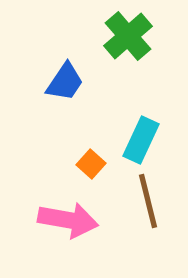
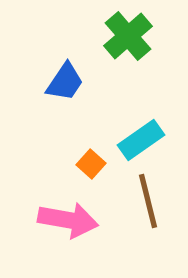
cyan rectangle: rotated 30 degrees clockwise
